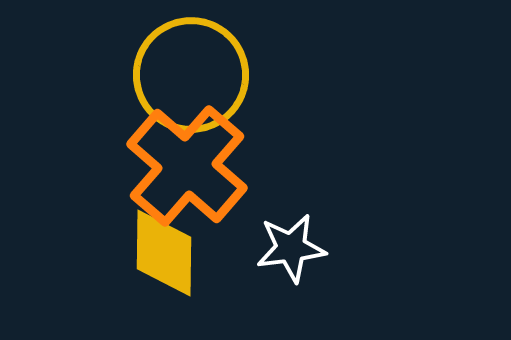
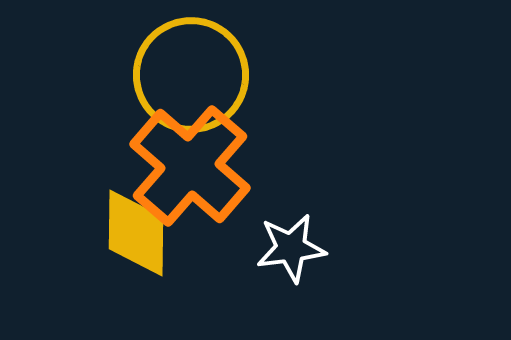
orange cross: moved 3 px right
yellow diamond: moved 28 px left, 20 px up
